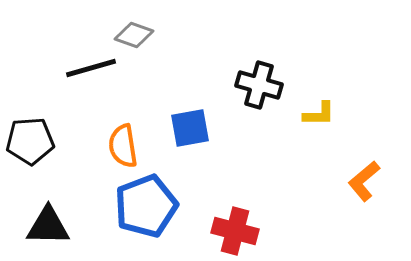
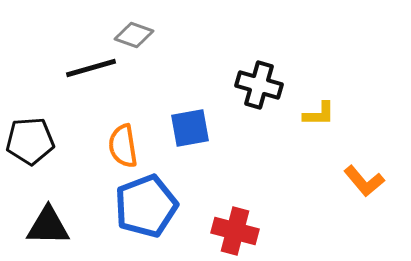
orange L-shape: rotated 90 degrees counterclockwise
